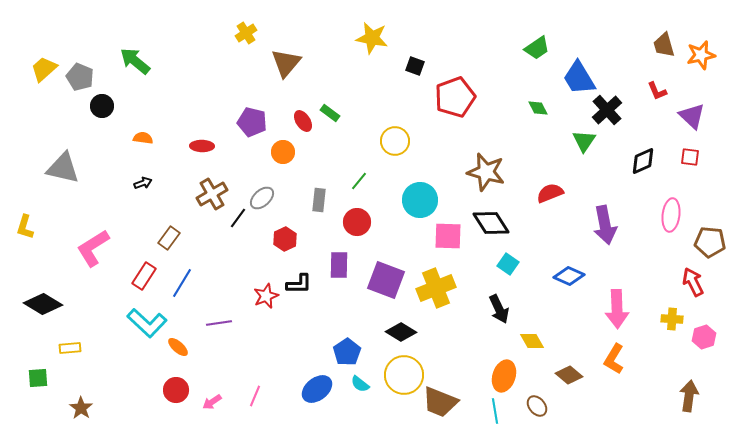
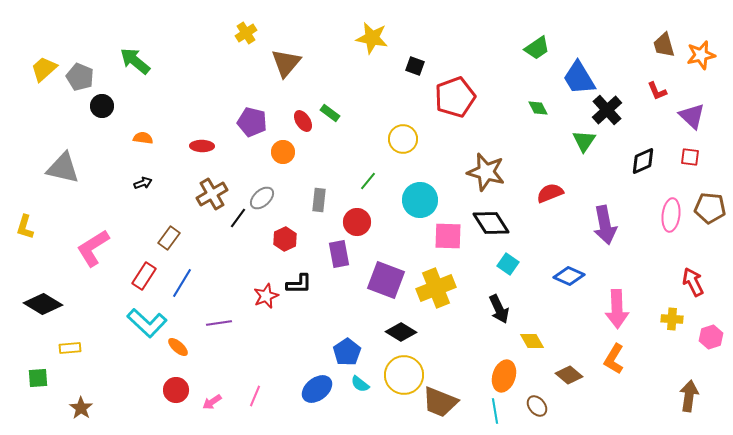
yellow circle at (395, 141): moved 8 px right, 2 px up
green line at (359, 181): moved 9 px right
brown pentagon at (710, 242): moved 34 px up
purple rectangle at (339, 265): moved 11 px up; rotated 12 degrees counterclockwise
pink hexagon at (704, 337): moved 7 px right
